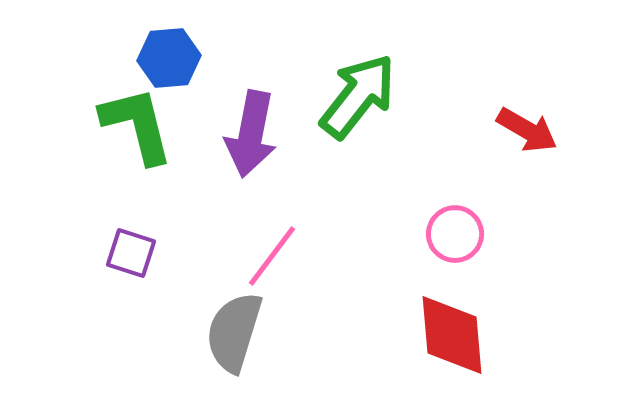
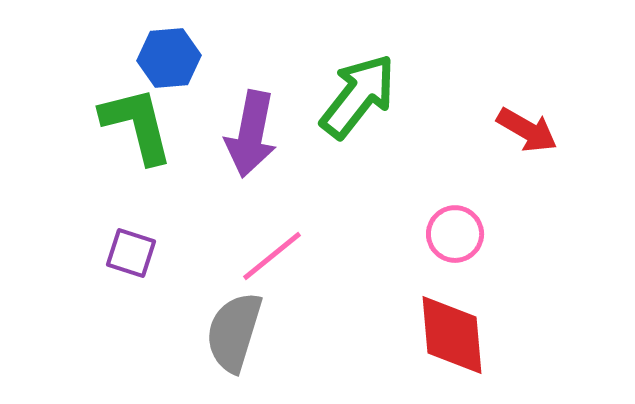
pink line: rotated 14 degrees clockwise
